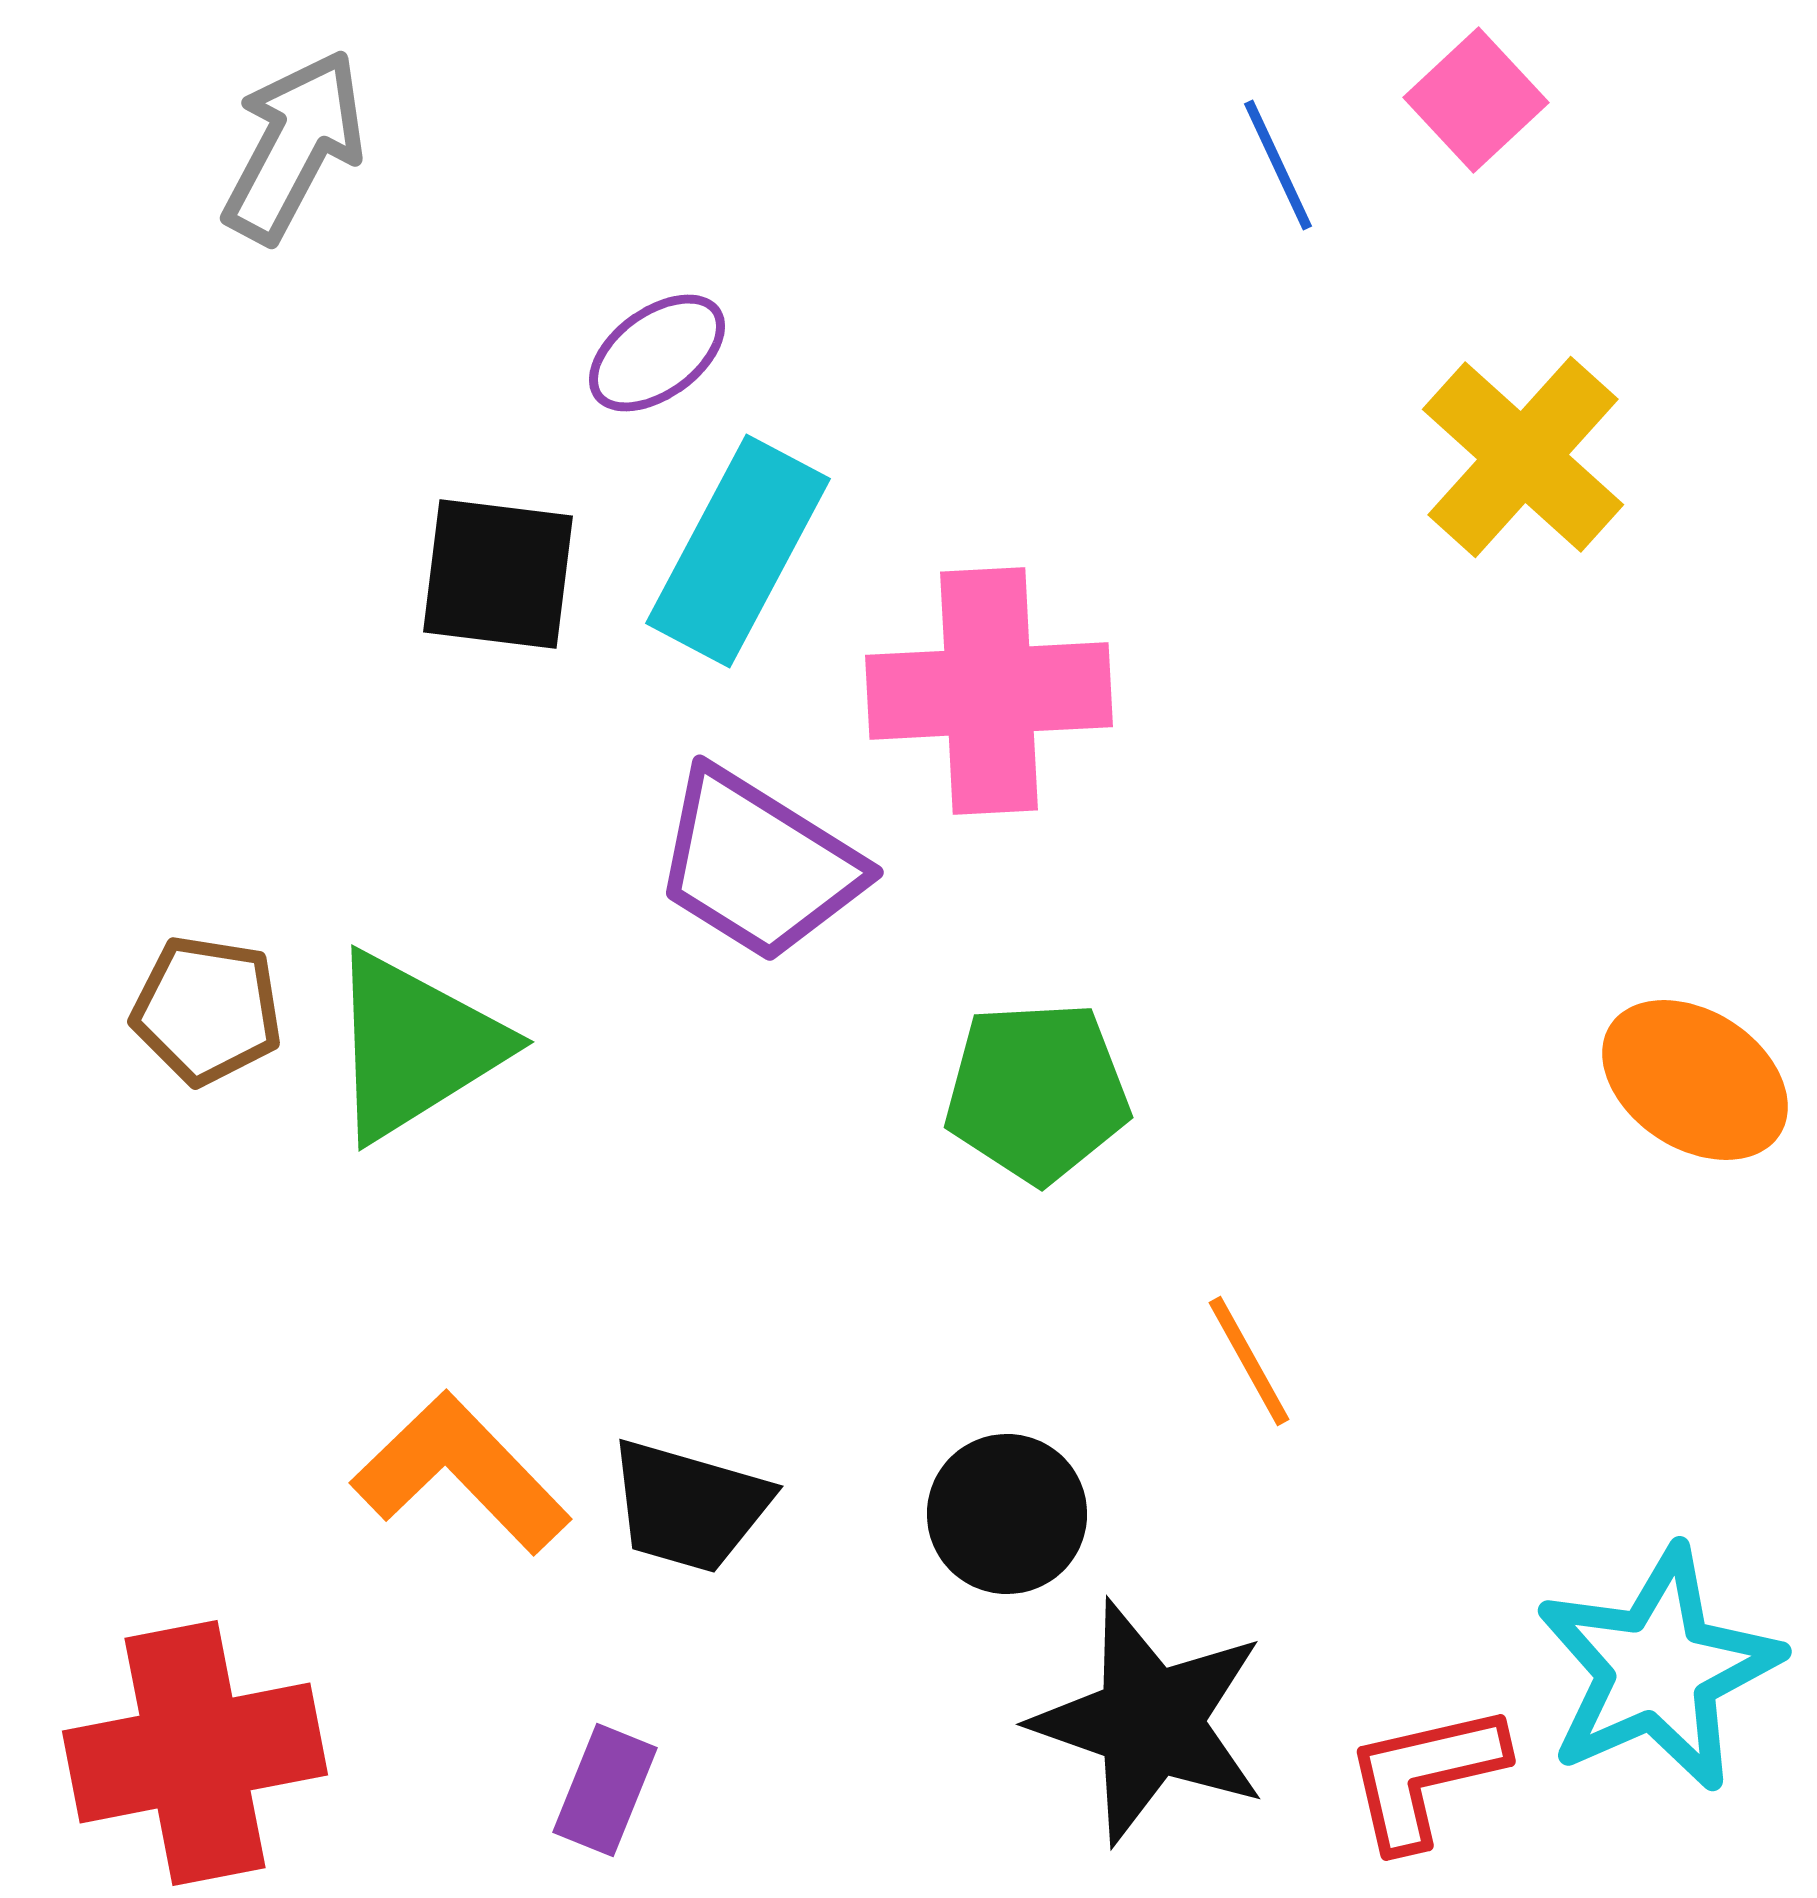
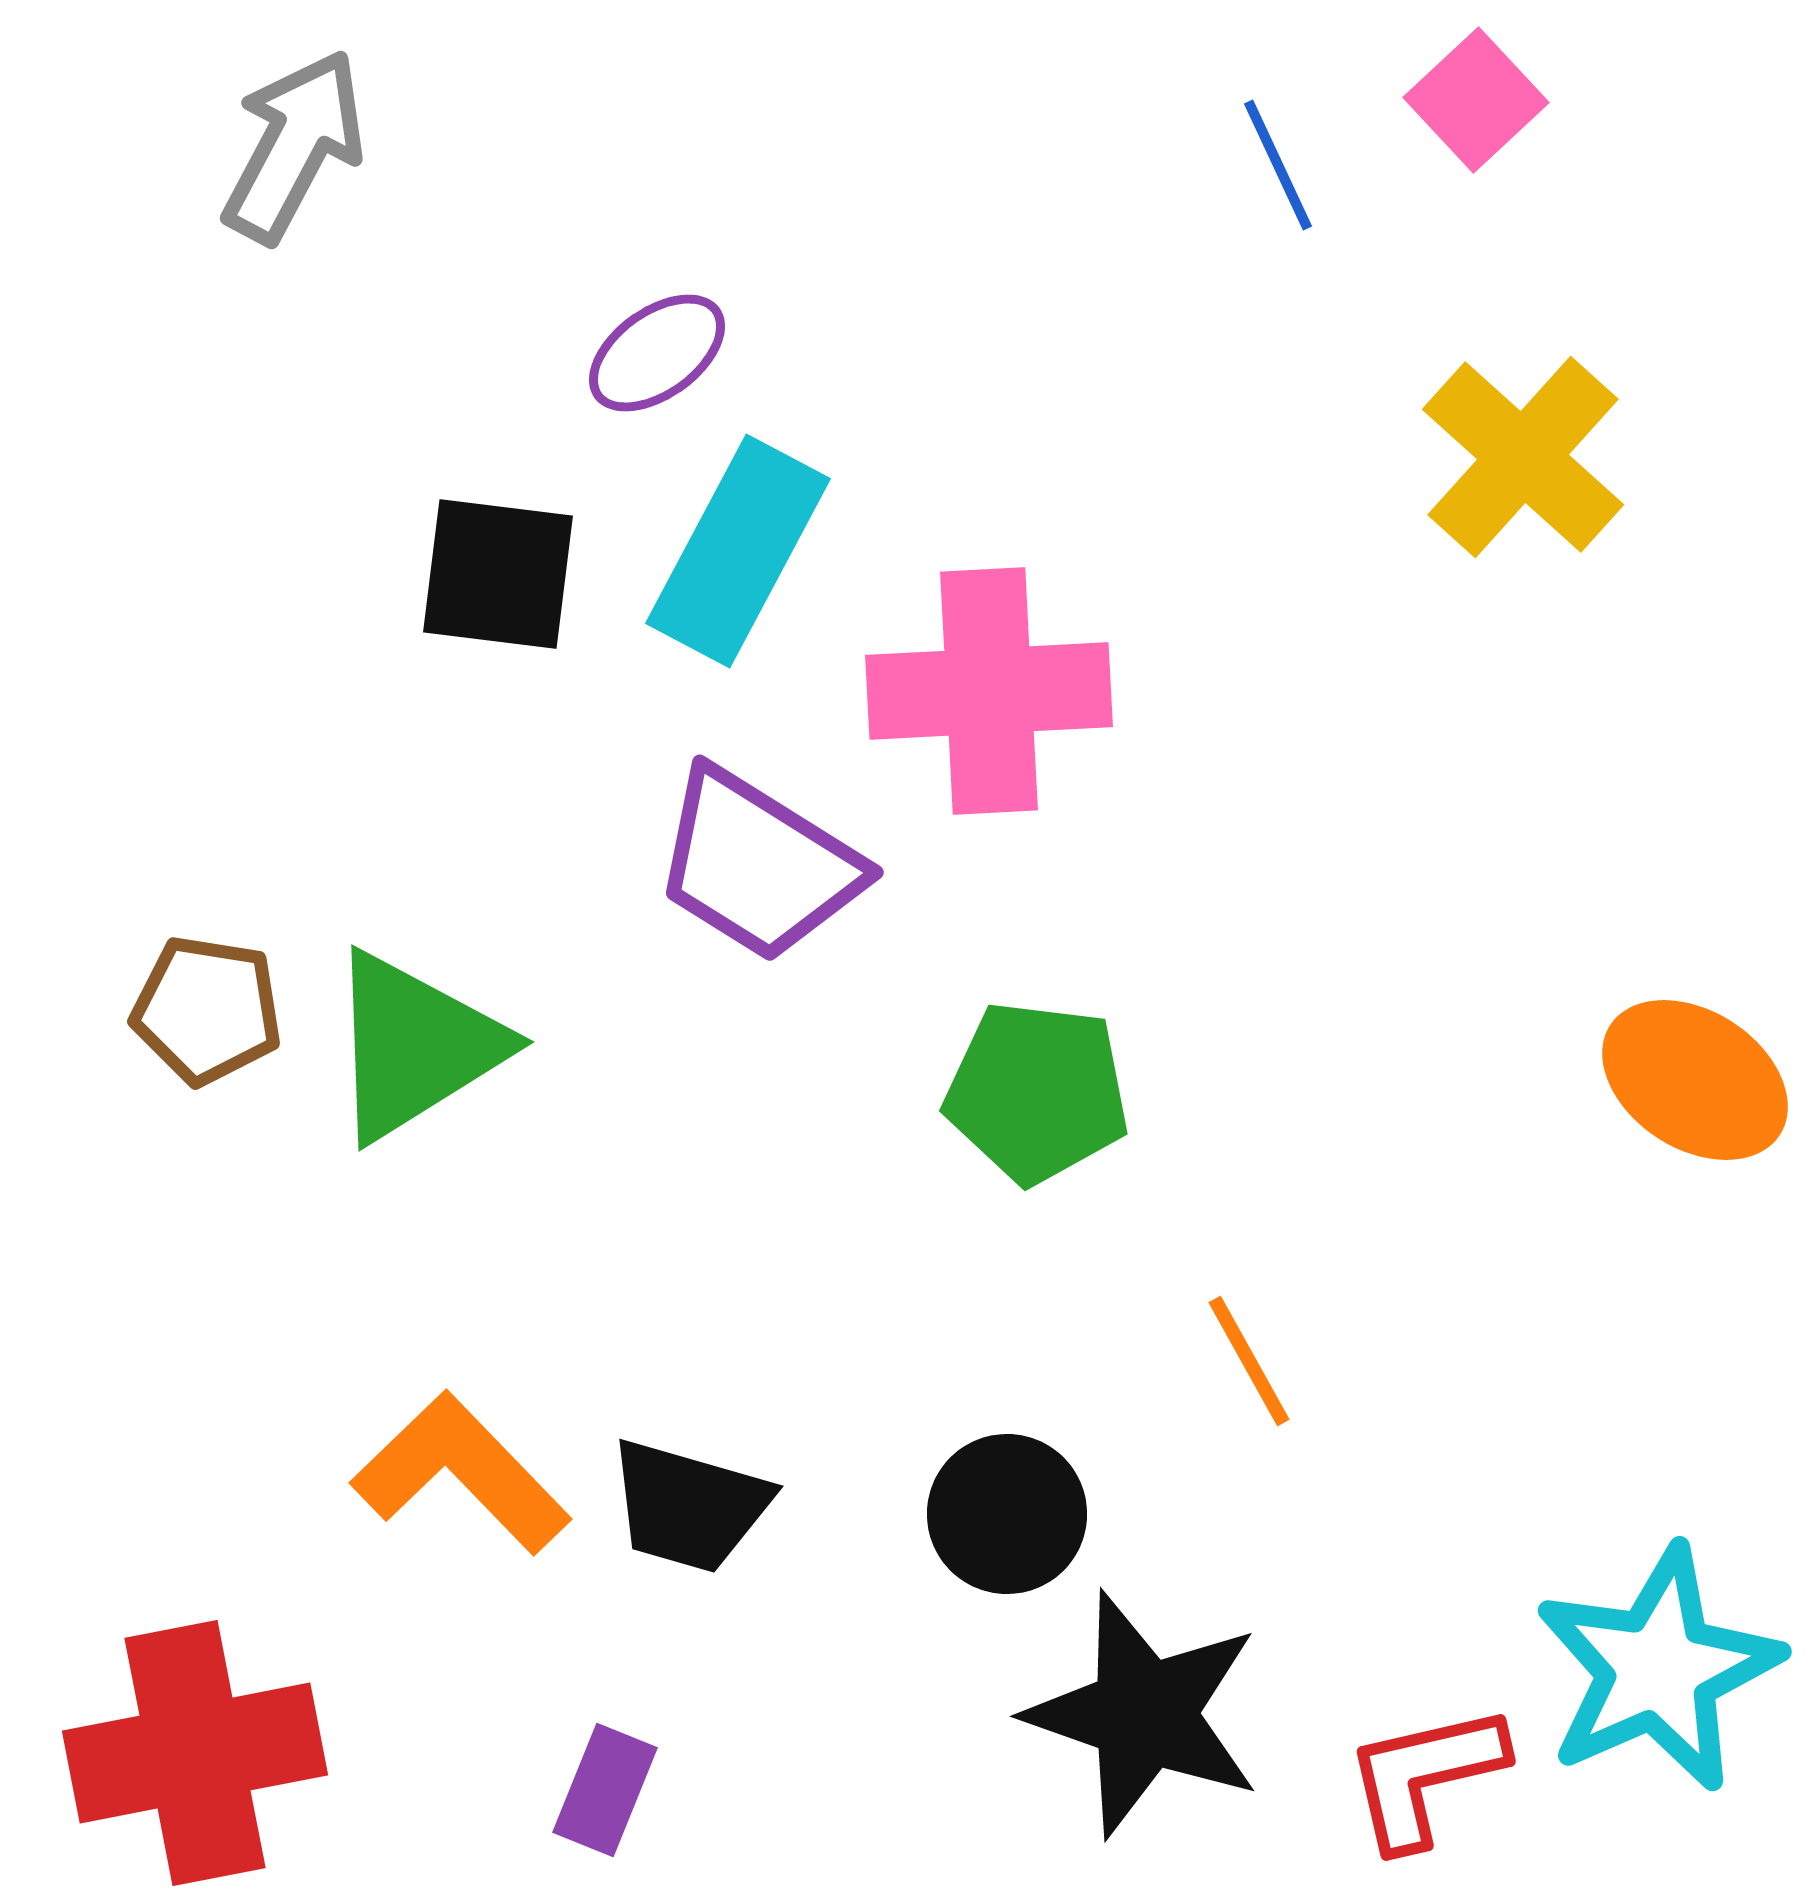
green pentagon: rotated 10 degrees clockwise
black star: moved 6 px left, 8 px up
